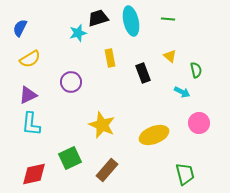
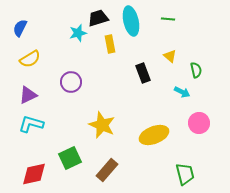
yellow rectangle: moved 14 px up
cyan L-shape: rotated 100 degrees clockwise
